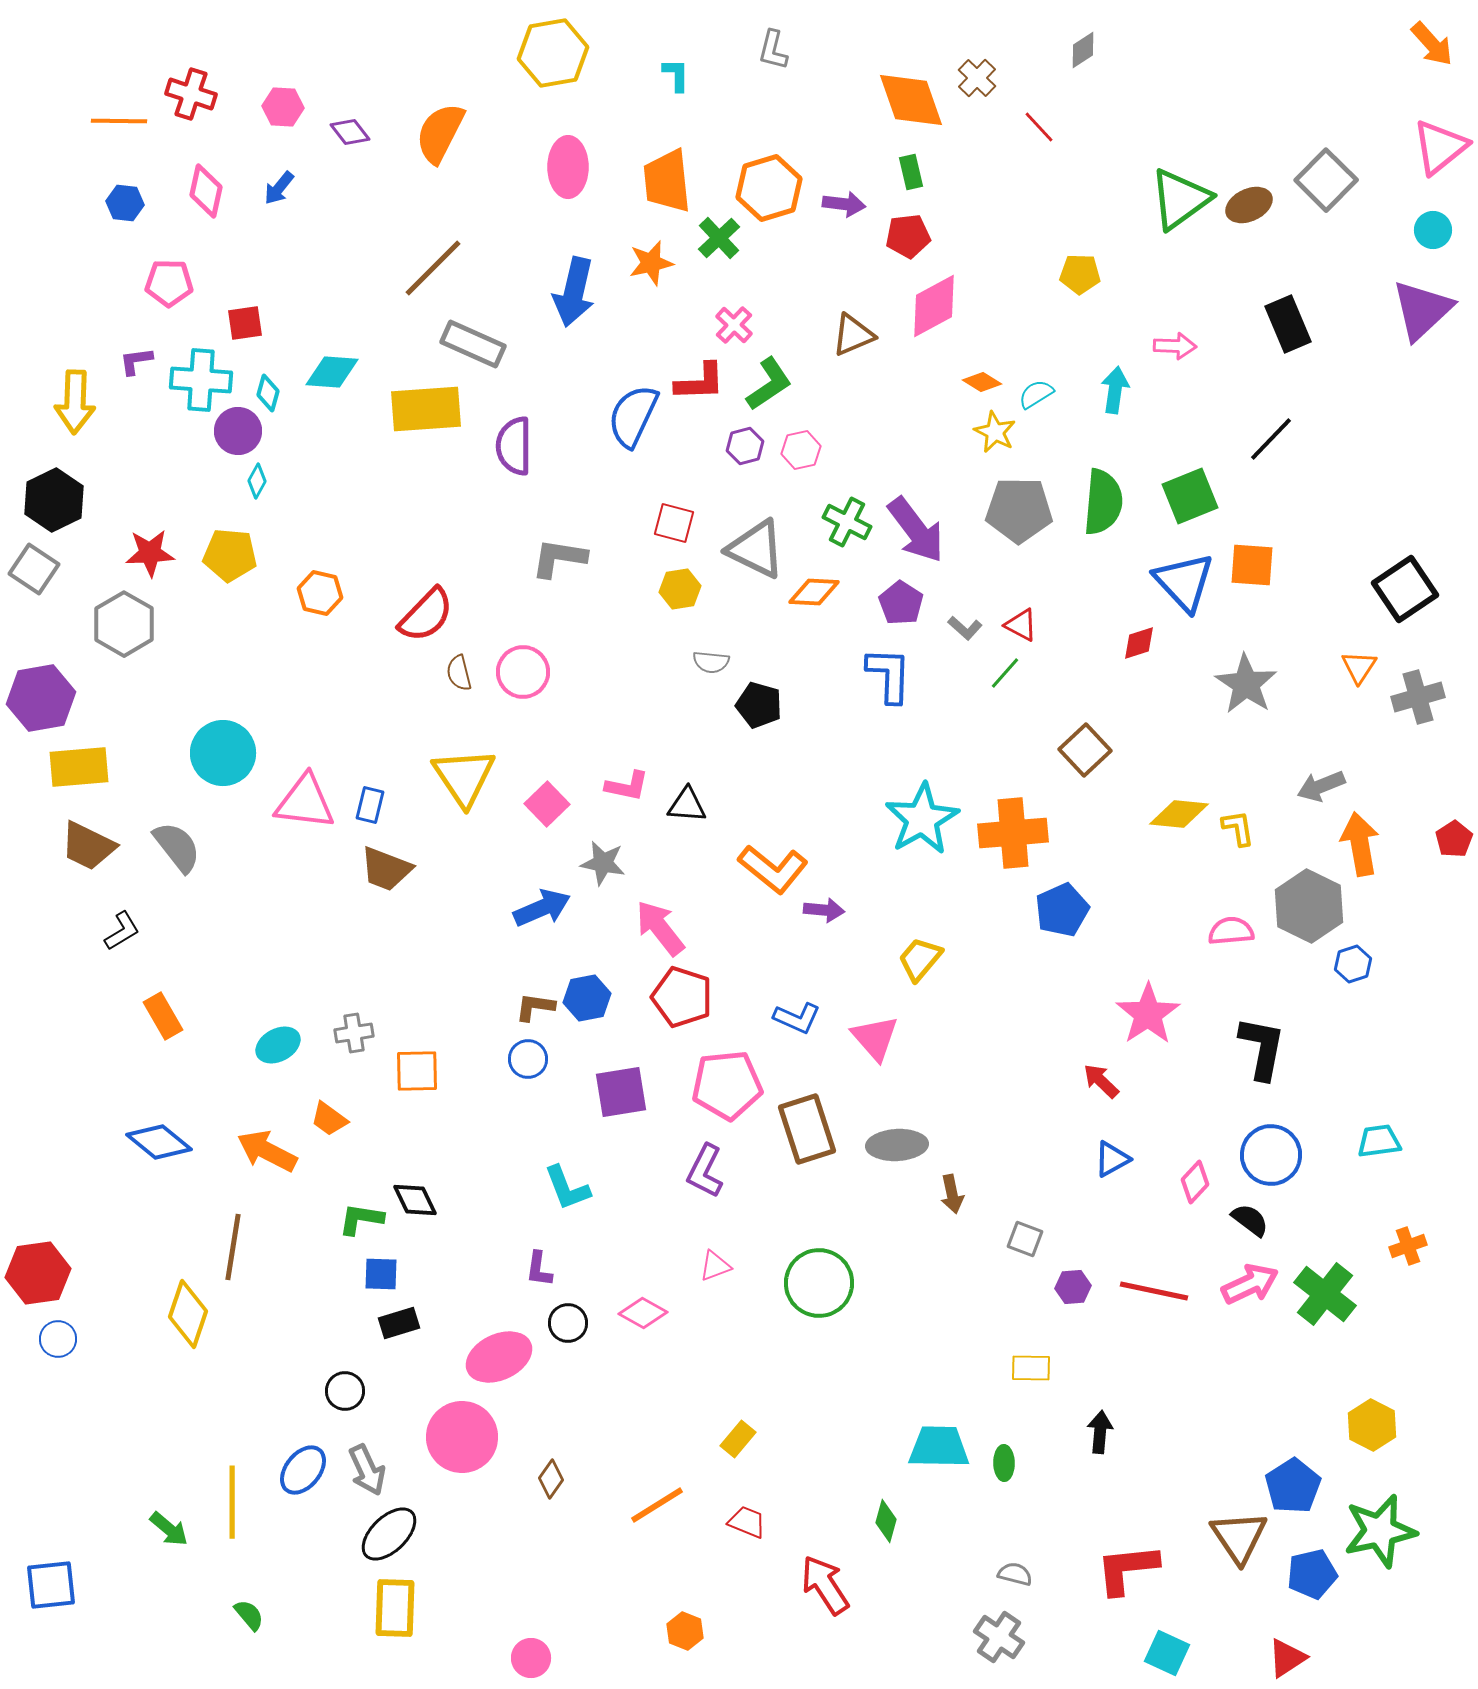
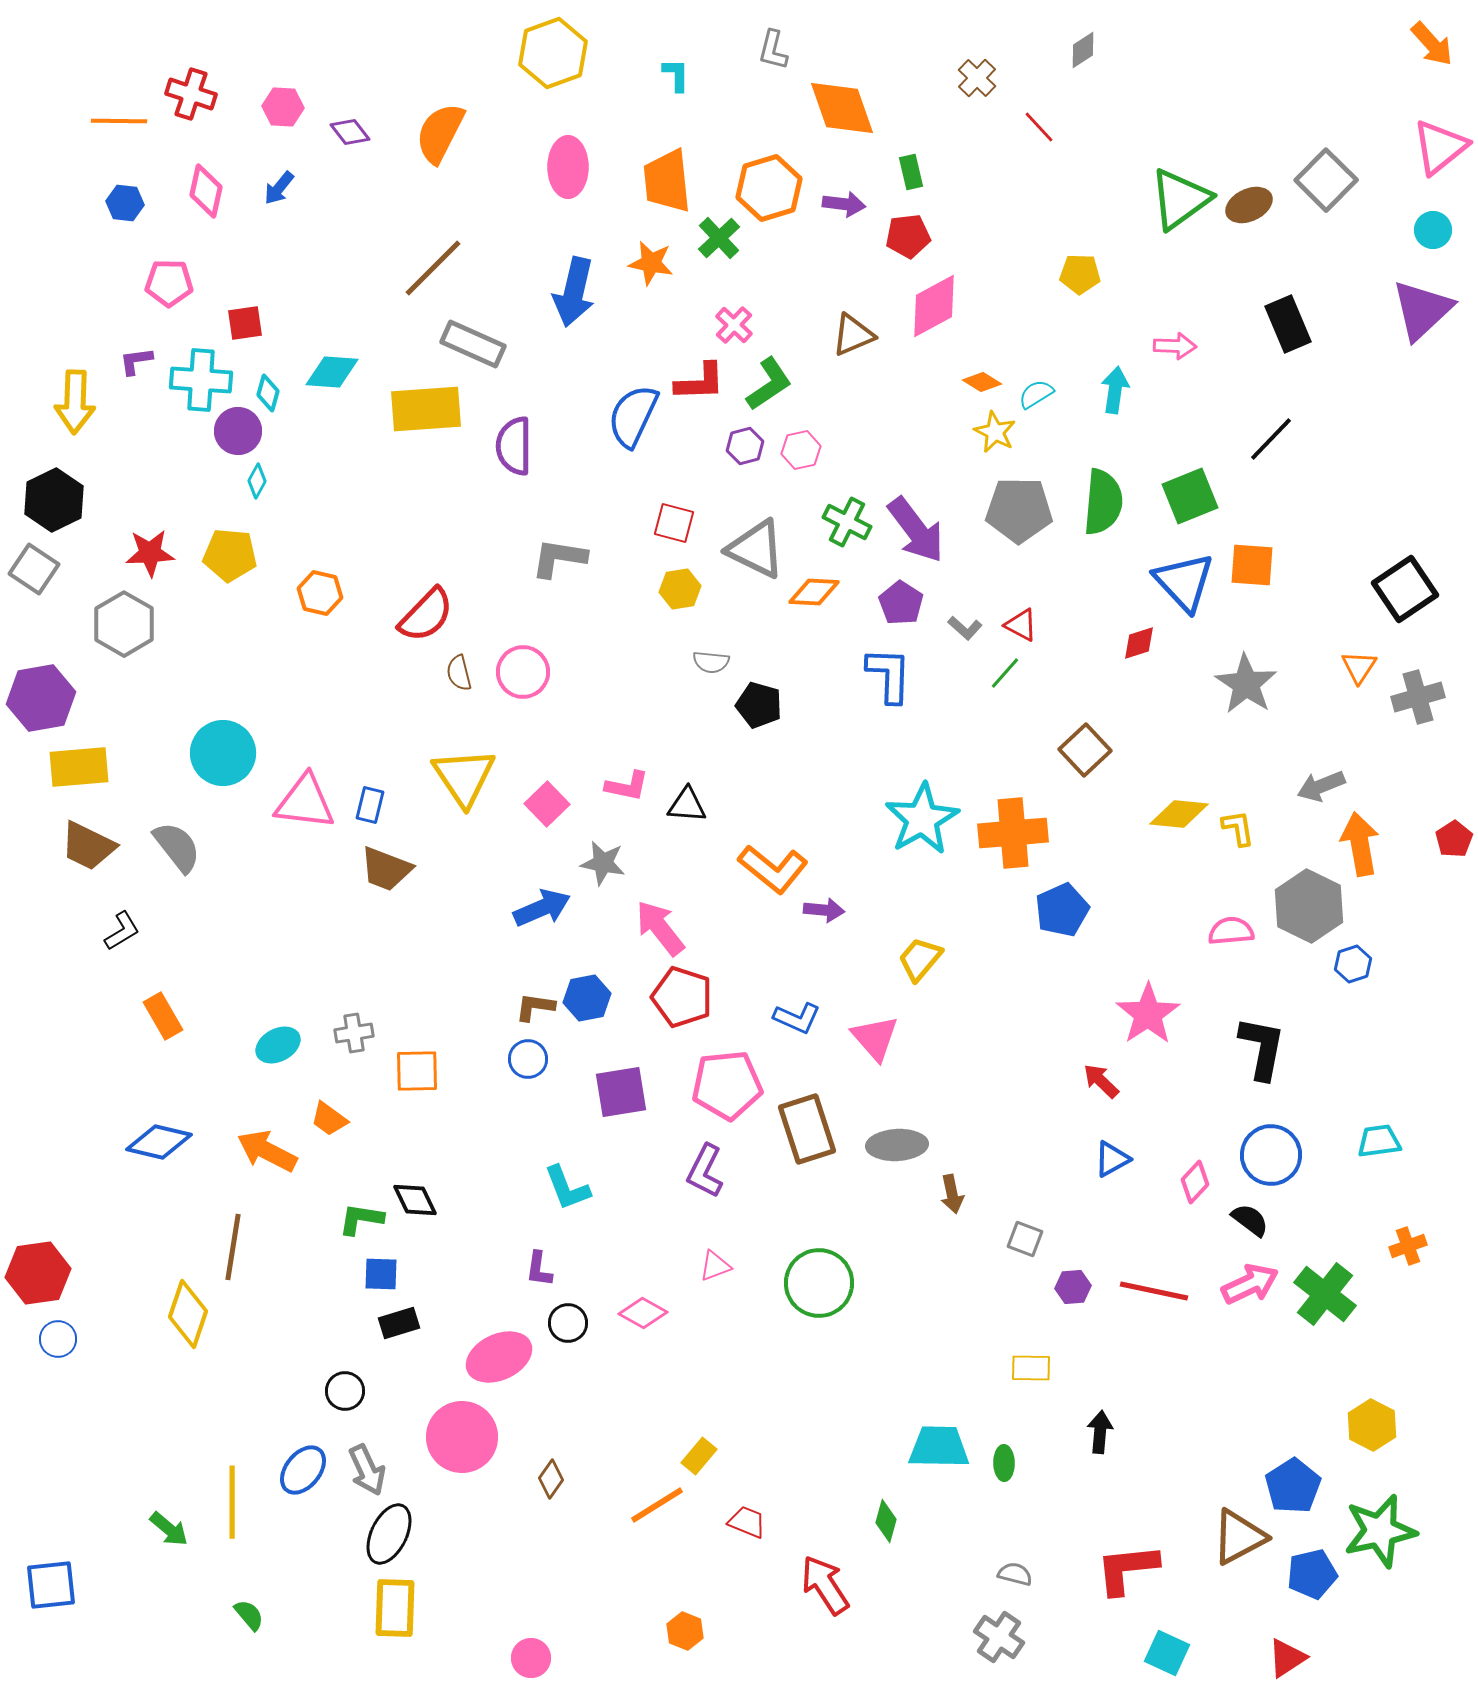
yellow hexagon at (553, 53): rotated 10 degrees counterclockwise
orange diamond at (911, 100): moved 69 px left, 8 px down
orange star at (651, 263): rotated 24 degrees clockwise
blue diamond at (159, 1142): rotated 26 degrees counterclockwise
yellow rectangle at (738, 1439): moved 39 px left, 17 px down
black ellipse at (389, 1534): rotated 20 degrees counterclockwise
brown triangle at (1239, 1537): rotated 36 degrees clockwise
